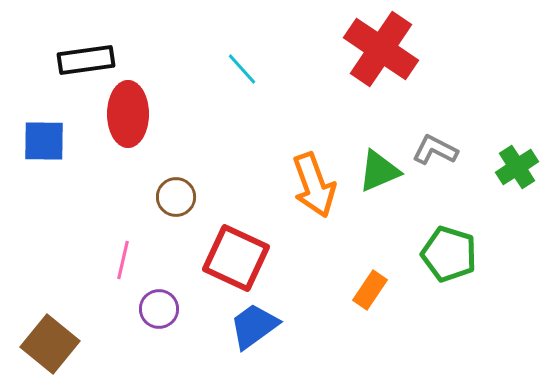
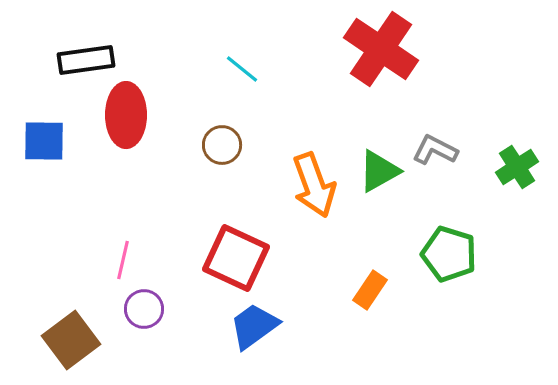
cyan line: rotated 9 degrees counterclockwise
red ellipse: moved 2 px left, 1 px down
green triangle: rotated 6 degrees counterclockwise
brown circle: moved 46 px right, 52 px up
purple circle: moved 15 px left
brown square: moved 21 px right, 4 px up; rotated 14 degrees clockwise
